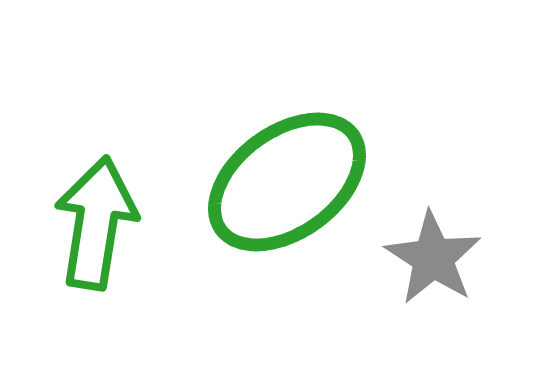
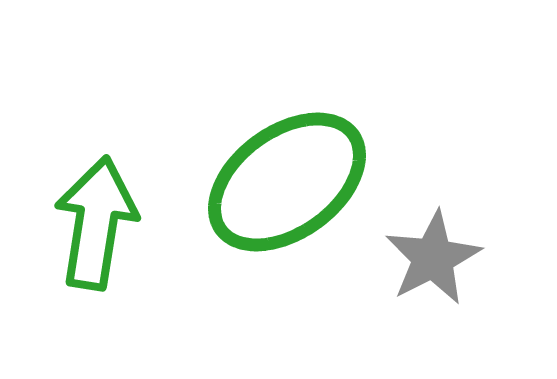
gray star: rotated 12 degrees clockwise
